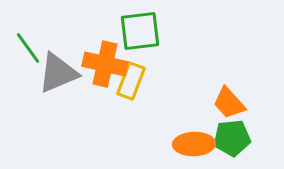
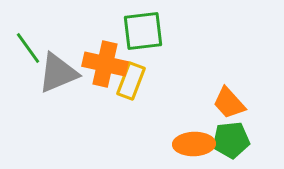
green square: moved 3 px right
green pentagon: moved 1 px left, 2 px down
